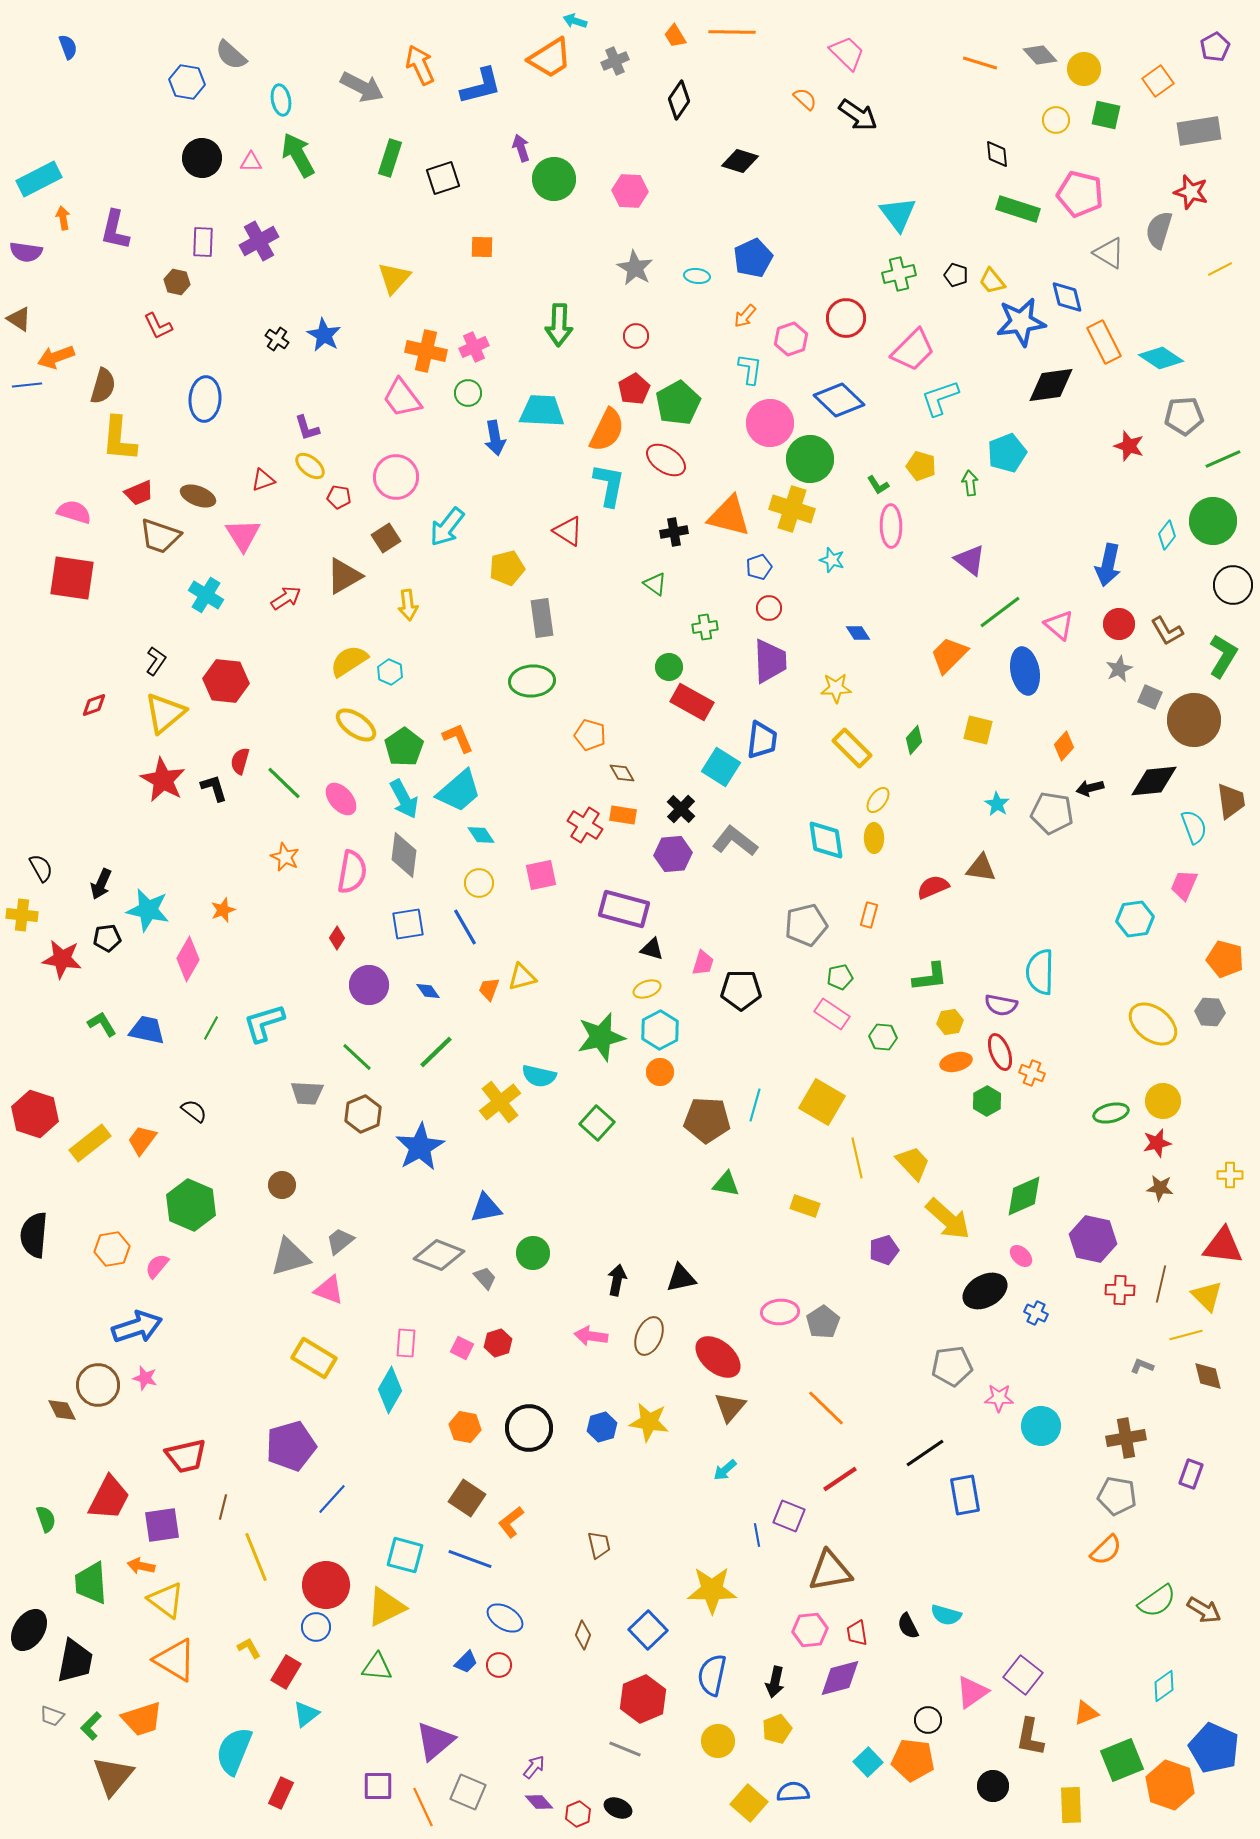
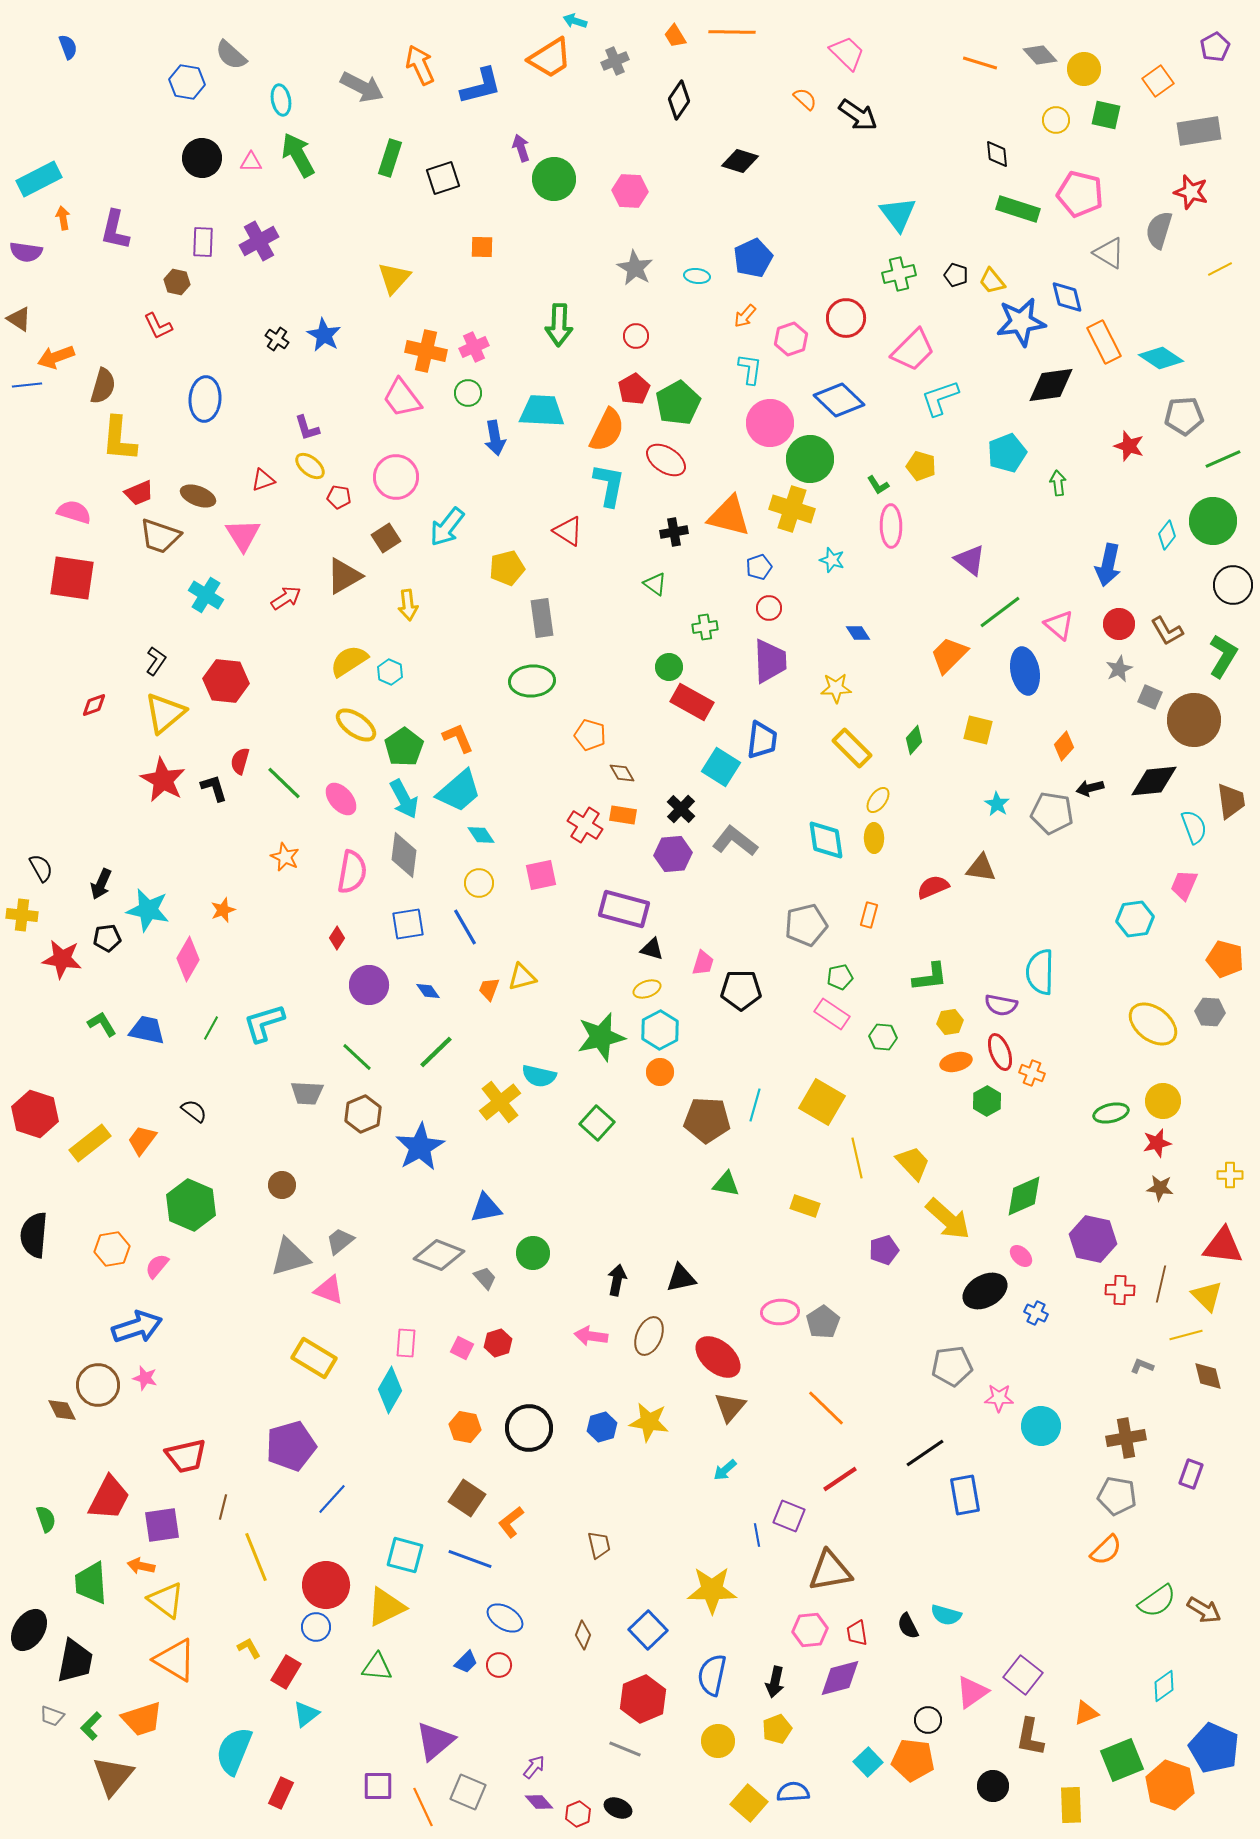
green arrow at (970, 483): moved 88 px right
